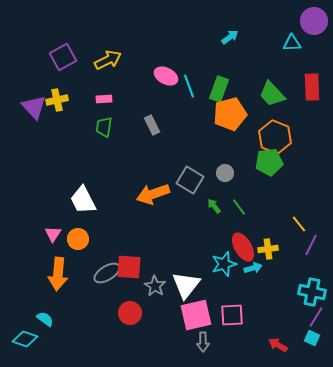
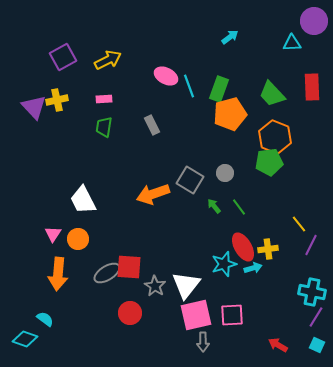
cyan square at (312, 338): moved 5 px right, 7 px down
